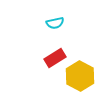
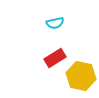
yellow hexagon: moved 1 px right; rotated 16 degrees counterclockwise
